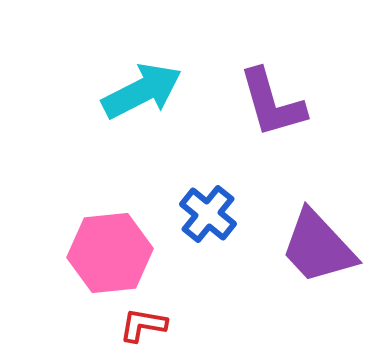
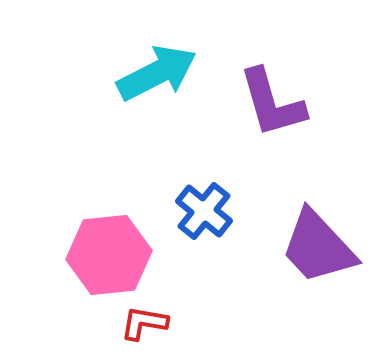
cyan arrow: moved 15 px right, 18 px up
blue cross: moved 4 px left, 3 px up
pink hexagon: moved 1 px left, 2 px down
red L-shape: moved 1 px right, 2 px up
